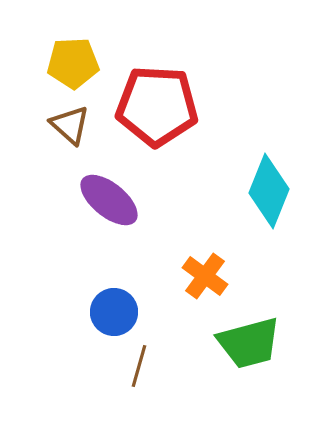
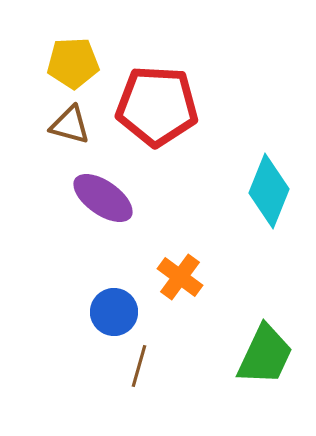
brown triangle: rotated 27 degrees counterclockwise
purple ellipse: moved 6 px left, 2 px up; rotated 4 degrees counterclockwise
orange cross: moved 25 px left, 1 px down
green trapezoid: moved 16 px right, 12 px down; rotated 50 degrees counterclockwise
